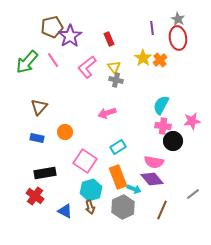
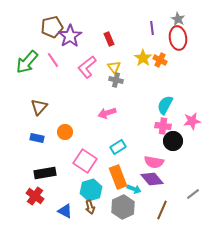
orange cross: rotated 24 degrees counterclockwise
cyan semicircle: moved 4 px right
